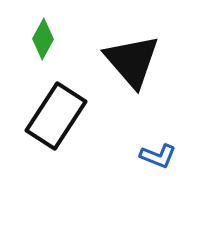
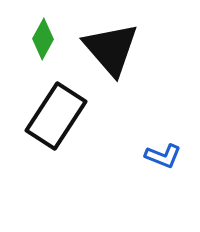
black triangle: moved 21 px left, 12 px up
blue L-shape: moved 5 px right
